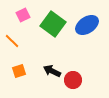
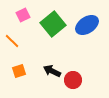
green square: rotated 15 degrees clockwise
